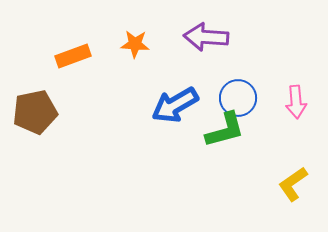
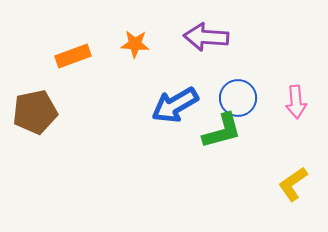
green L-shape: moved 3 px left, 1 px down
